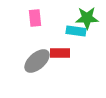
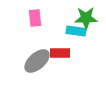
green star: moved 1 px left
